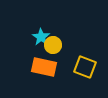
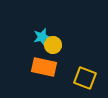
cyan star: moved 1 px right; rotated 24 degrees clockwise
yellow square: moved 11 px down
